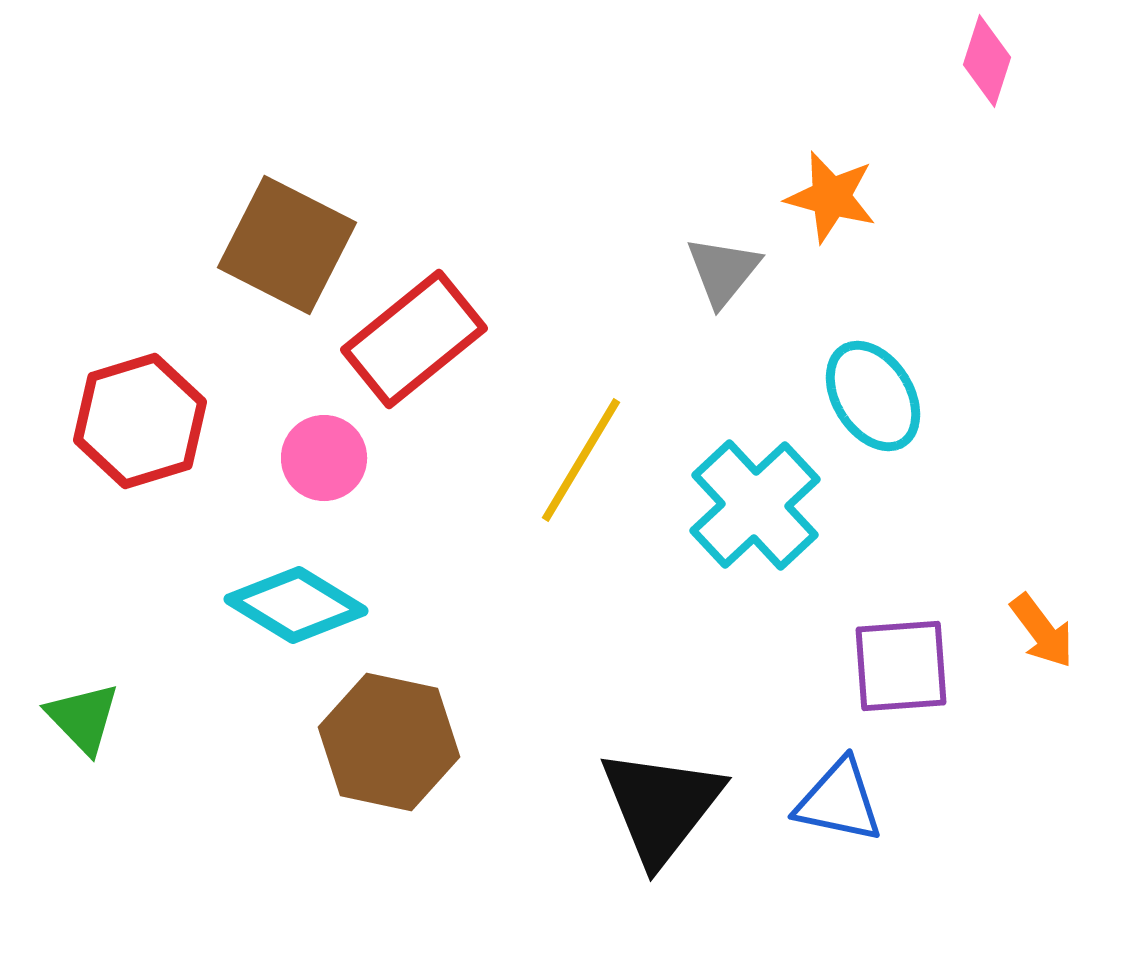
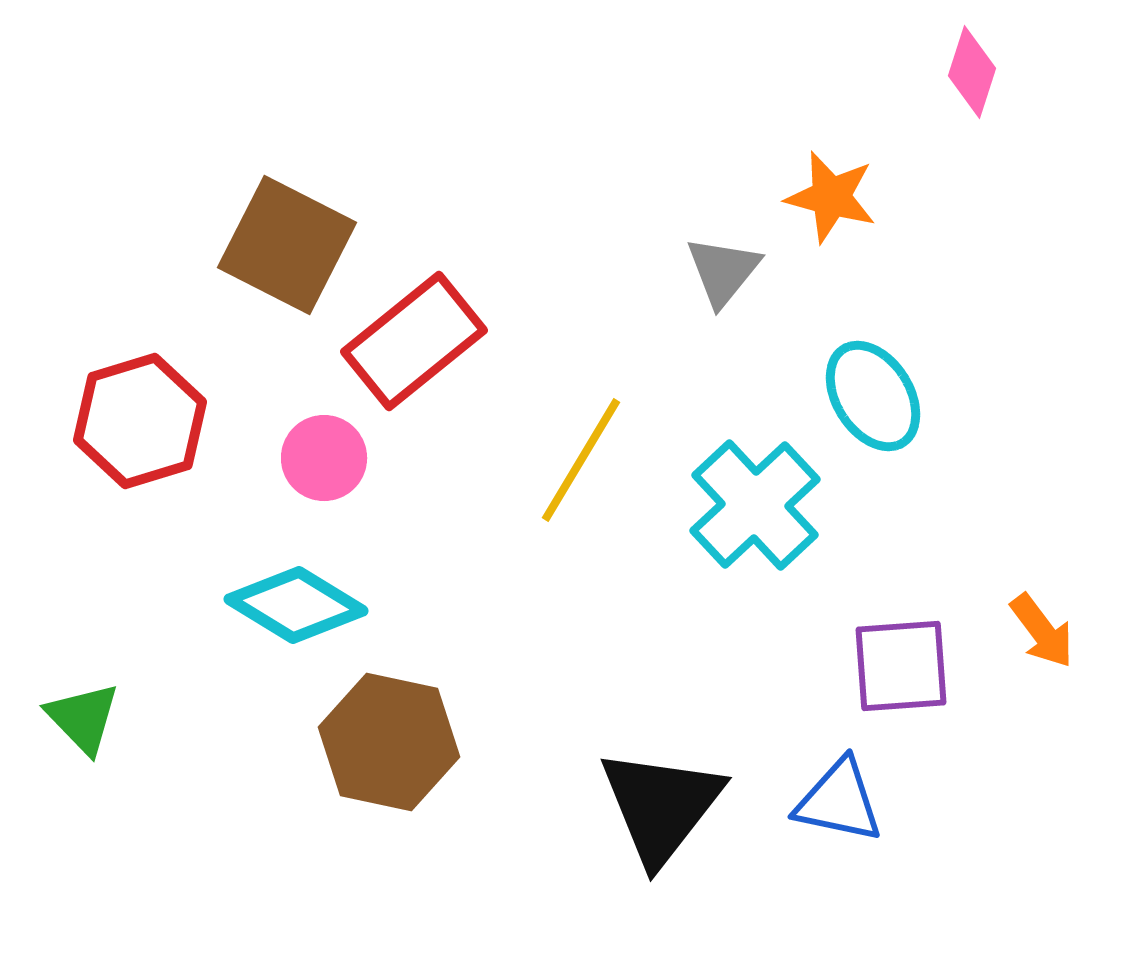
pink diamond: moved 15 px left, 11 px down
red rectangle: moved 2 px down
